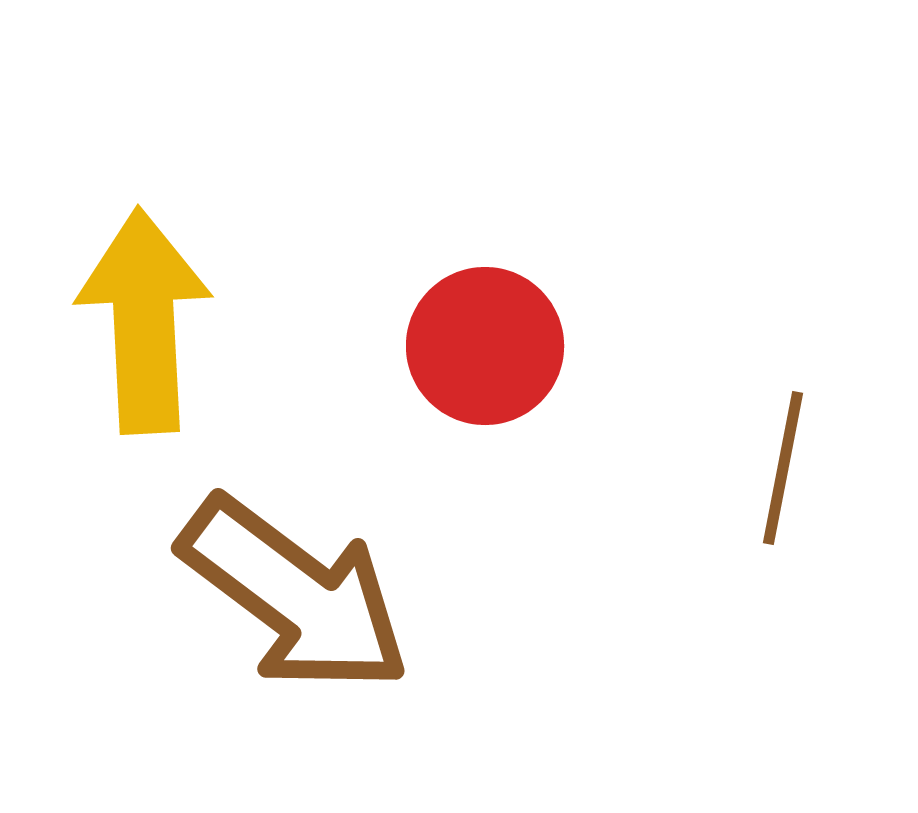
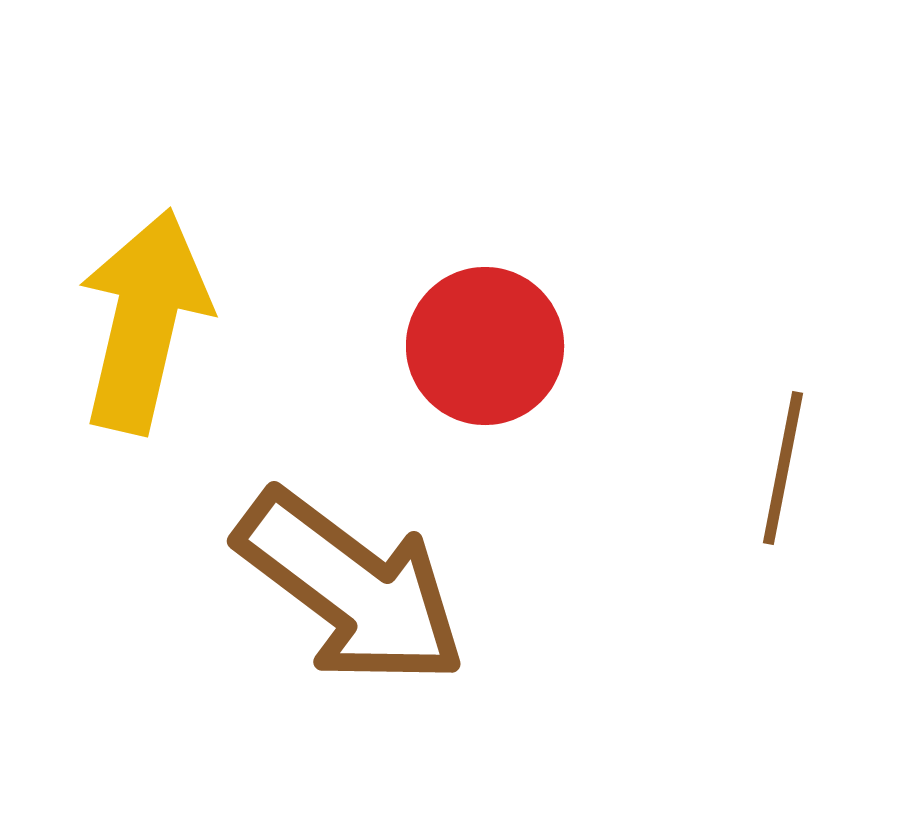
yellow arrow: rotated 16 degrees clockwise
brown arrow: moved 56 px right, 7 px up
